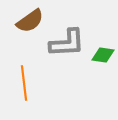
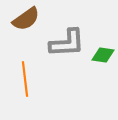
brown semicircle: moved 4 px left, 2 px up
orange line: moved 1 px right, 4 px up
